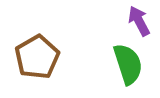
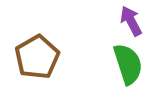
purple arrow: moved 8 px left
